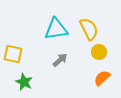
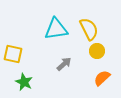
yellow circle: moved 2 px left, 1 px up
gray arrow: moved 4 px right, 4 px down
